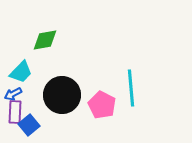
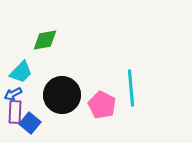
blue square: moved 1 px right, 2 px up; rotated 10 degrees counterclockwise
